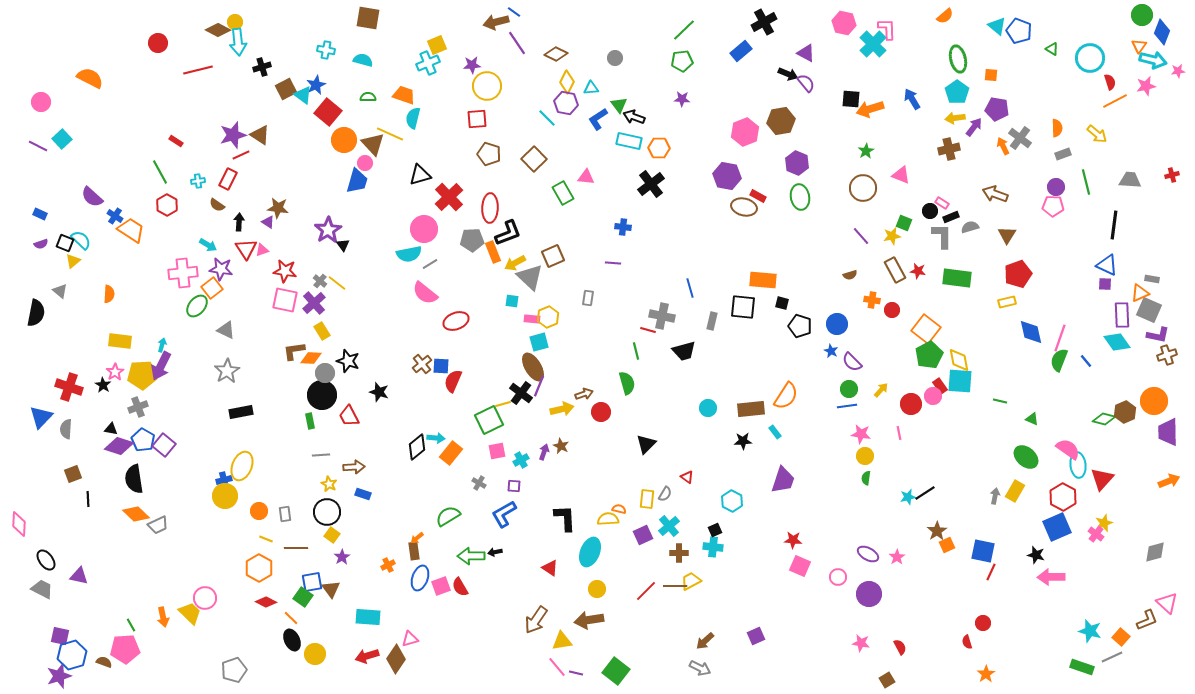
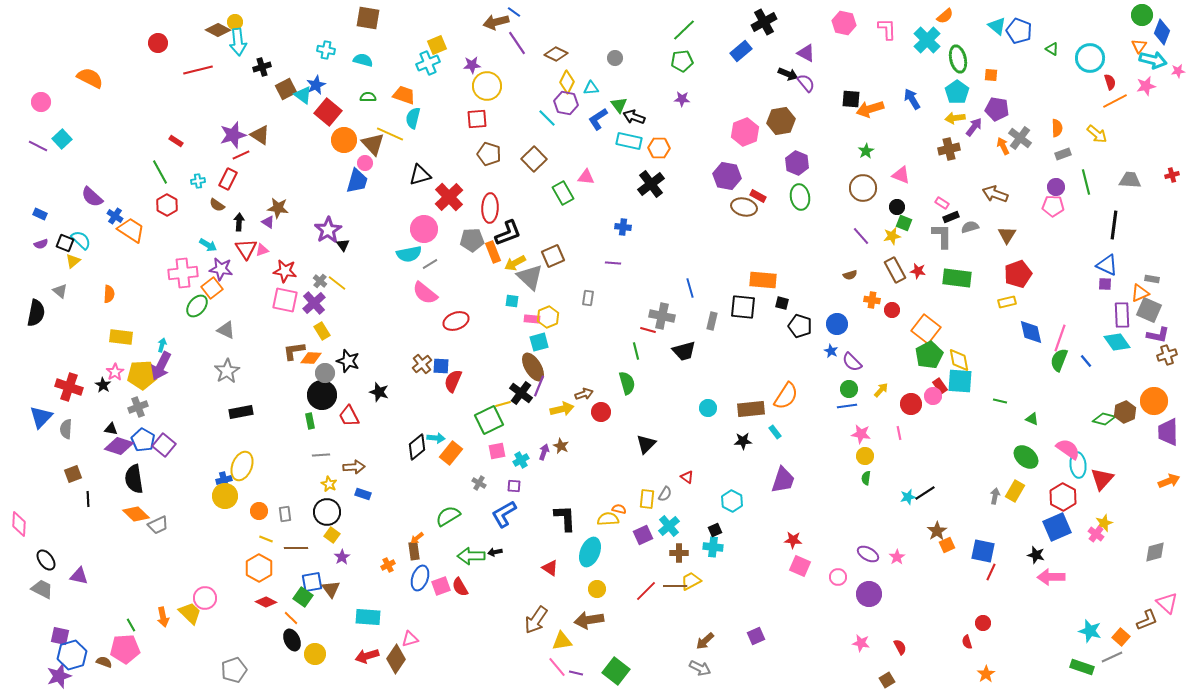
cyan cross at (873, 44): moved 54 px right, 4 px up
black circle at (930, 211): moved 33 px left, 4 px up
yellow rectangle at (120, 341): moved 1 px right, 4 px up
